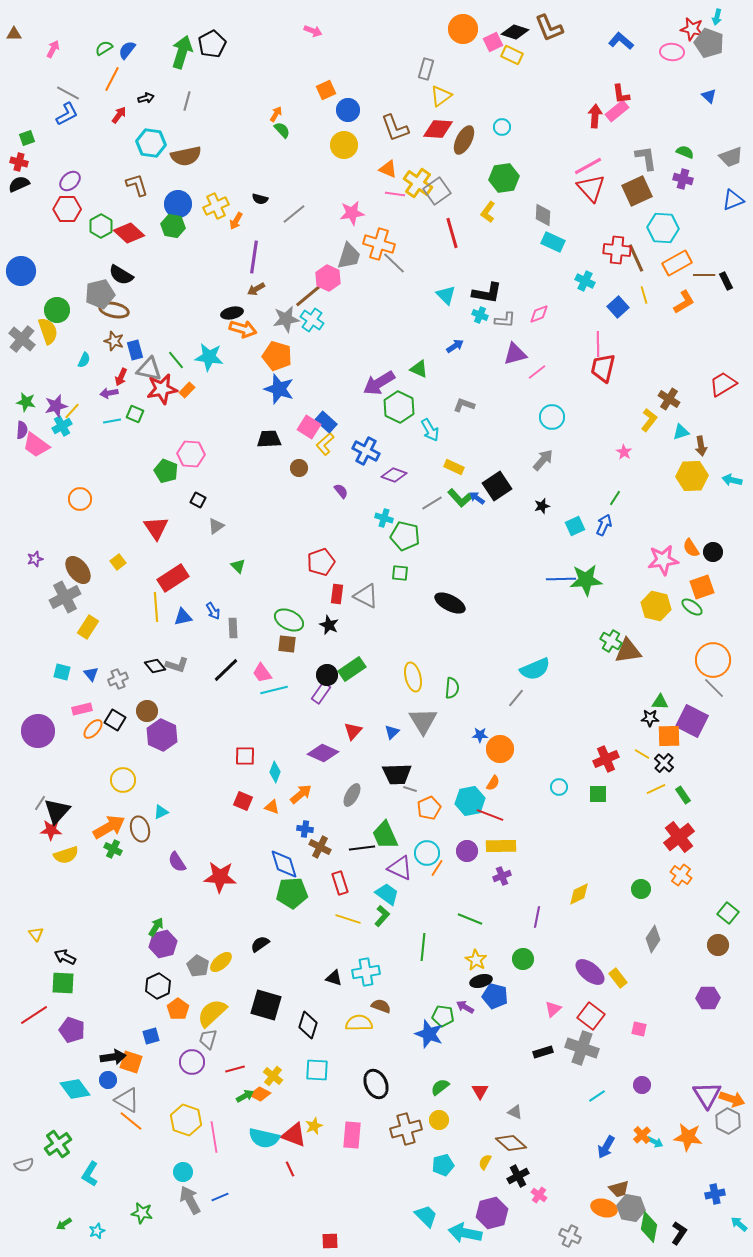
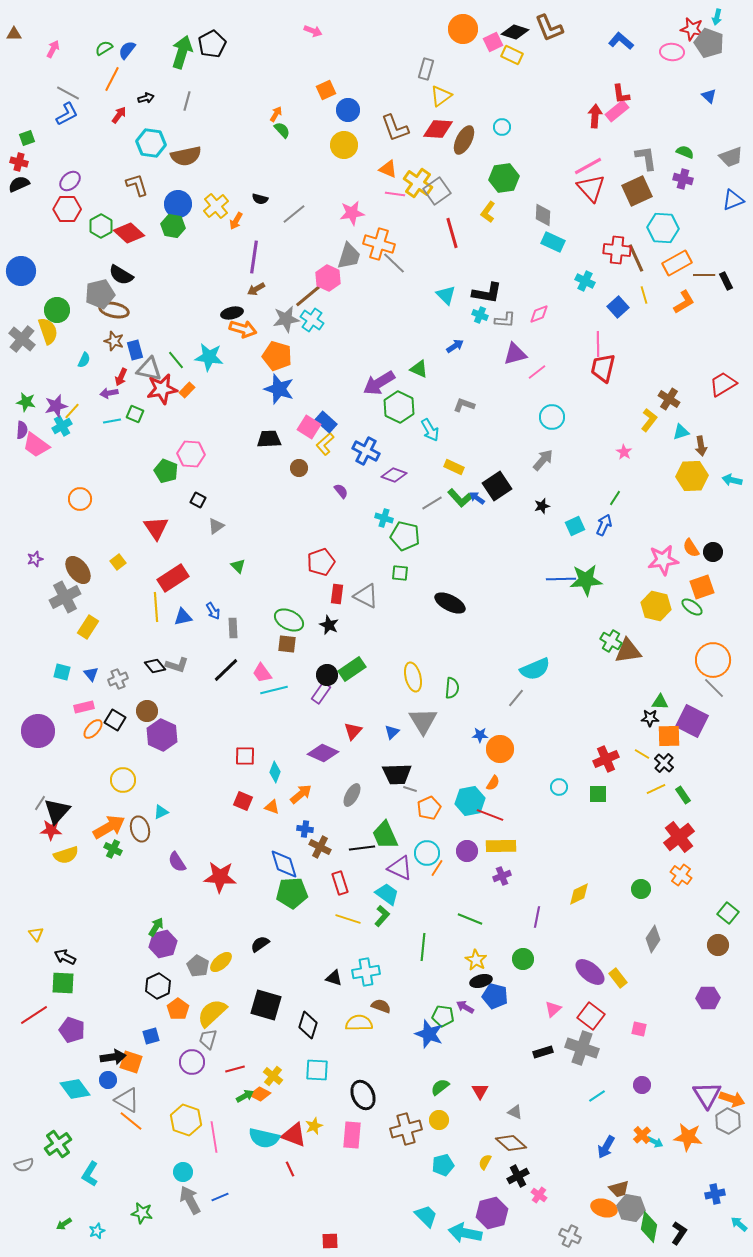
yellow cross at (216, 206): rotated 15 degrees counterclockwise
pink rectangle at (82, 709): moved 2 px right, 2 px up
black ellipse at (376, 1084): moved 13 px left, 11 px down
